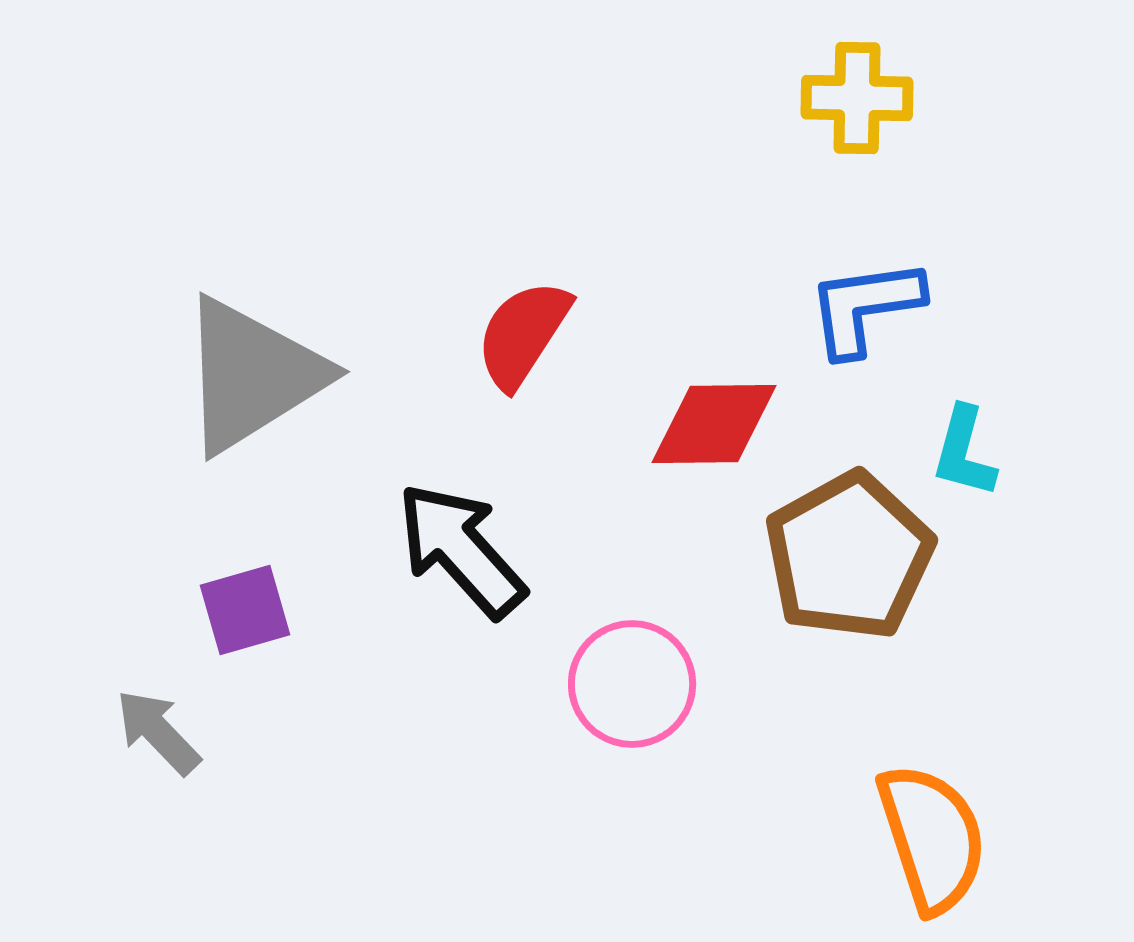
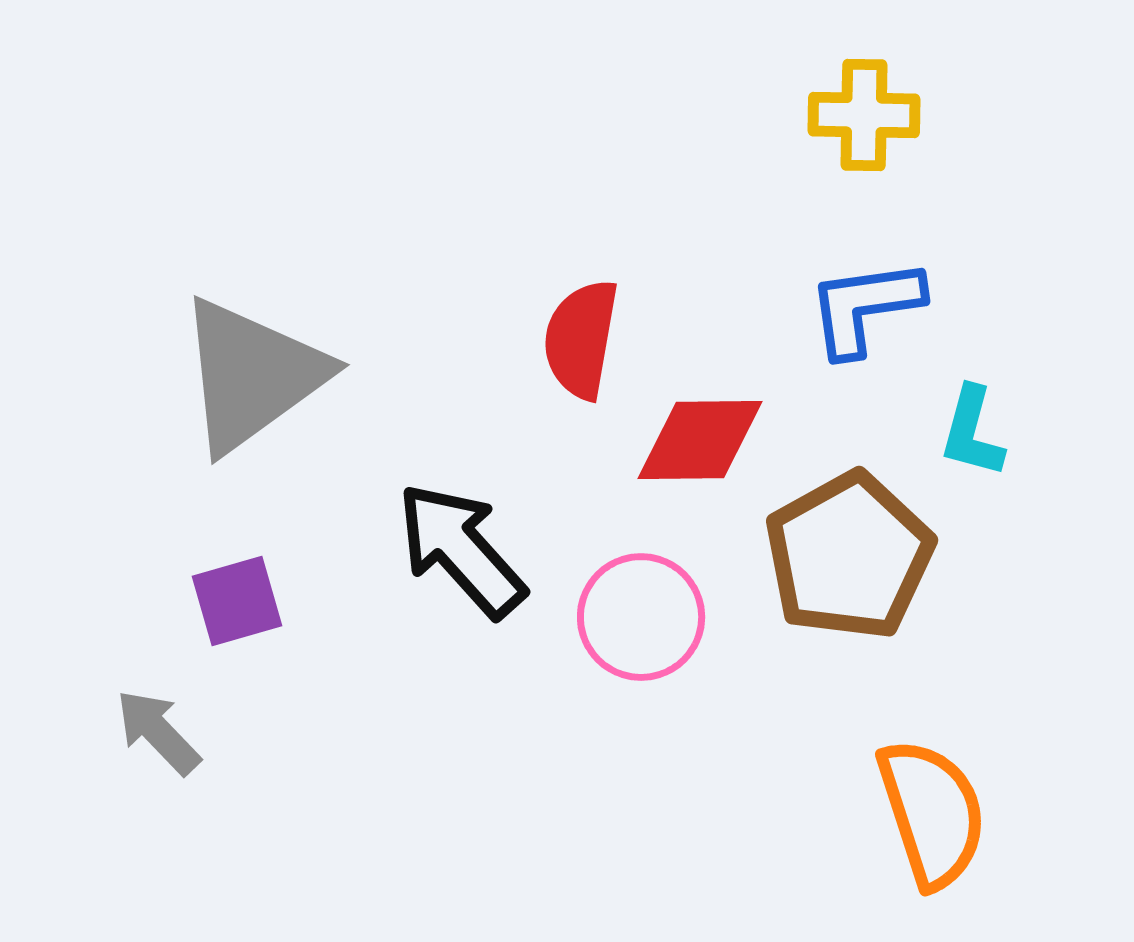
yellow cross: moved 7 px right, 17 px down
red semicircle: moved 58 px right, 5 px down; rotated 23 degrees counterclockwise
gray triangle: rotated 4 degrees counterclockwise
red diamond: moved 14 px left, 16 px down
cyan L-shape: moved 8 px right, 20 px up
purple square: moved 8 px left, 9 px up
pink circle: moved 9 px right, 67 px up
orange semicircle: moved 25 px up
